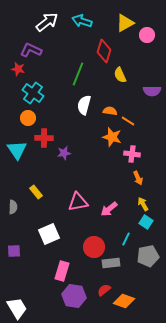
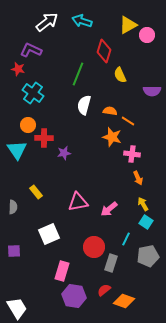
yellow triangle: moved 3 px right, 2 px down
orange circle: moved 7 px down
gray rectangle: rotated 66 degrees counterclockwise
